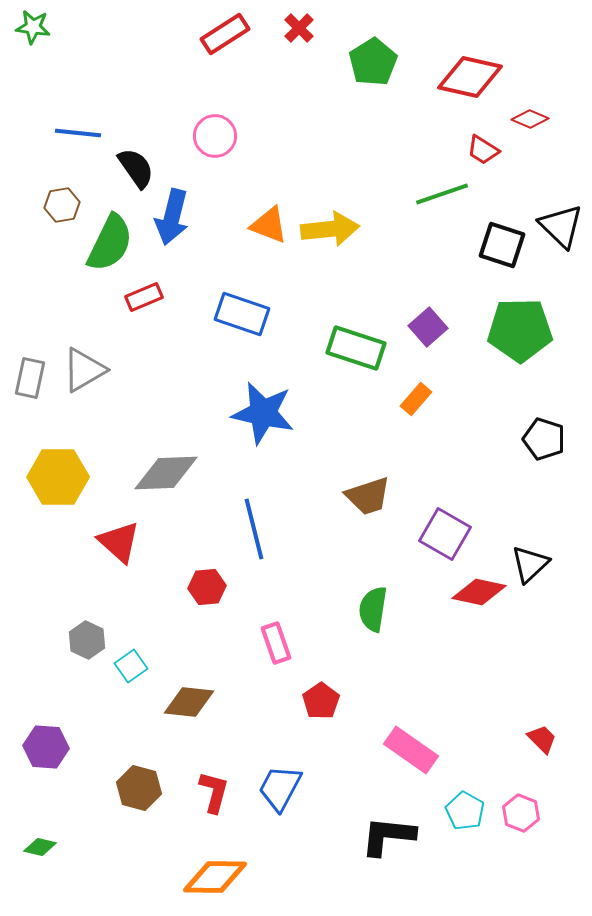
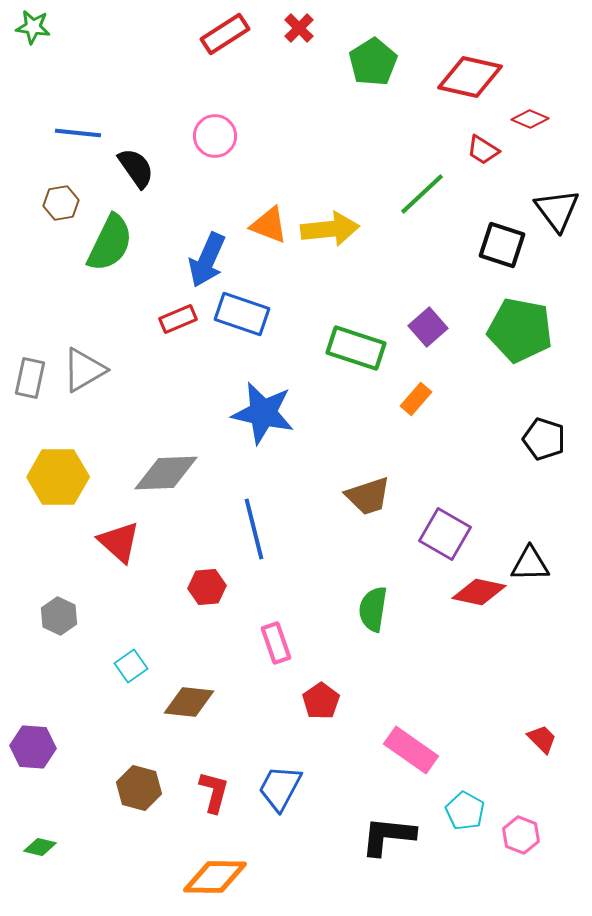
green line at (442, 194): moved 20 px left; rotated 24 degrees counterclockwise
brown hexagon at (62, 205): moved 1 px left, 2 px up
blue arrow at (172, 217): moved 35 px right, 43 px down; rotated 10 degrees clockwise
black triangle at (561, 226): moved 4 px left, 16 px up; rotated 9 degrees clockwise
red rectangle at (144, 297): moved 34 px right, 22 px down
green pentagon at (520, 330): rotated 12 degrees clockwise
black triangle at (530, 564): rotated 42 degrees clockwise
gray hexagon at (87, 640): moved 28 px left, 24 px up
purple hexagon at (46, 747): moved 13 px left
pink hexagon at (521, 813): moved 22 px down
